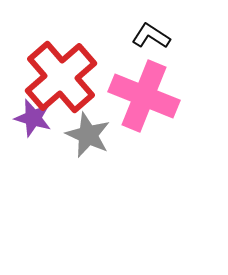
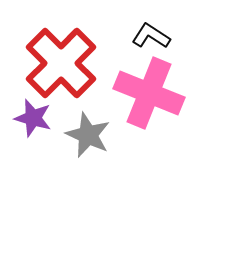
red cross: moved 14 px up; rotated 4 degrees counterclockwise
pink cross: moved 5 px right, 3 px up
